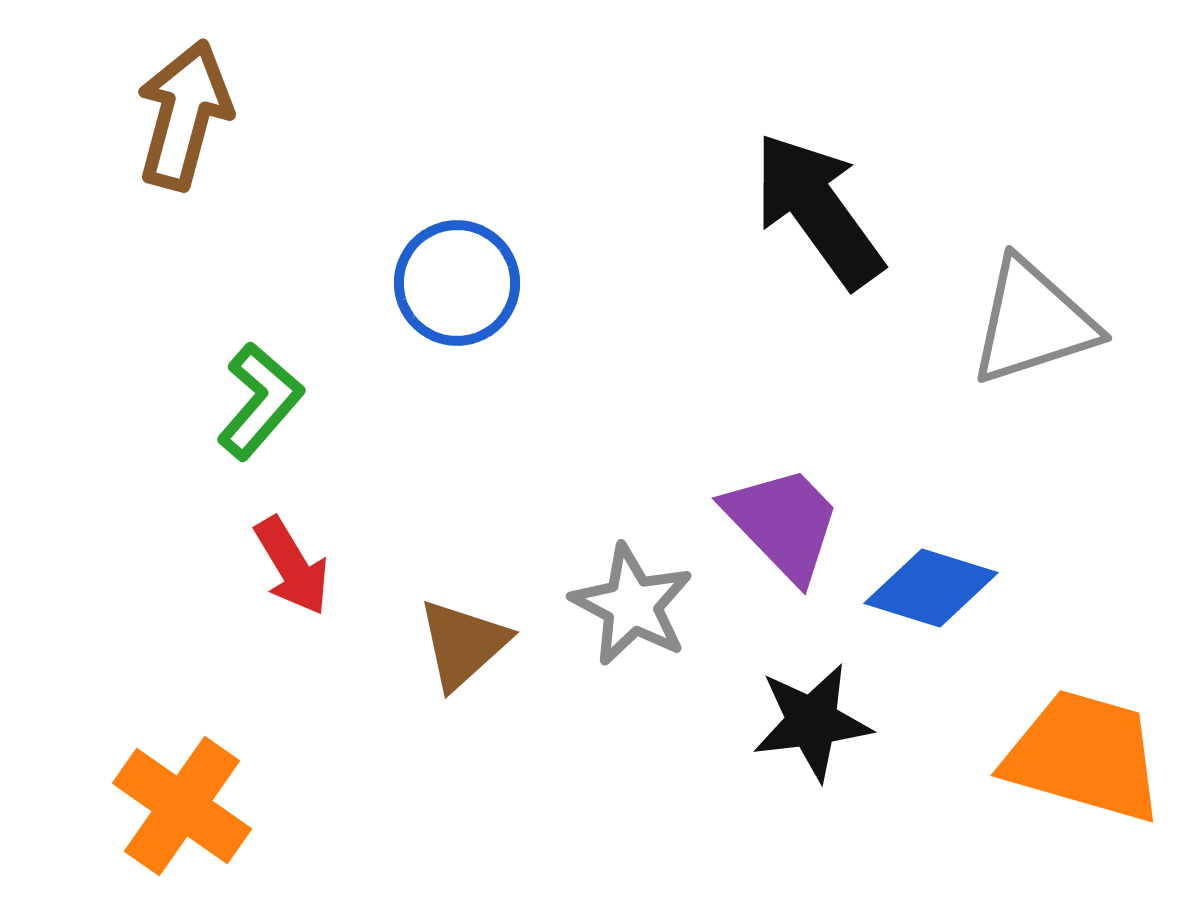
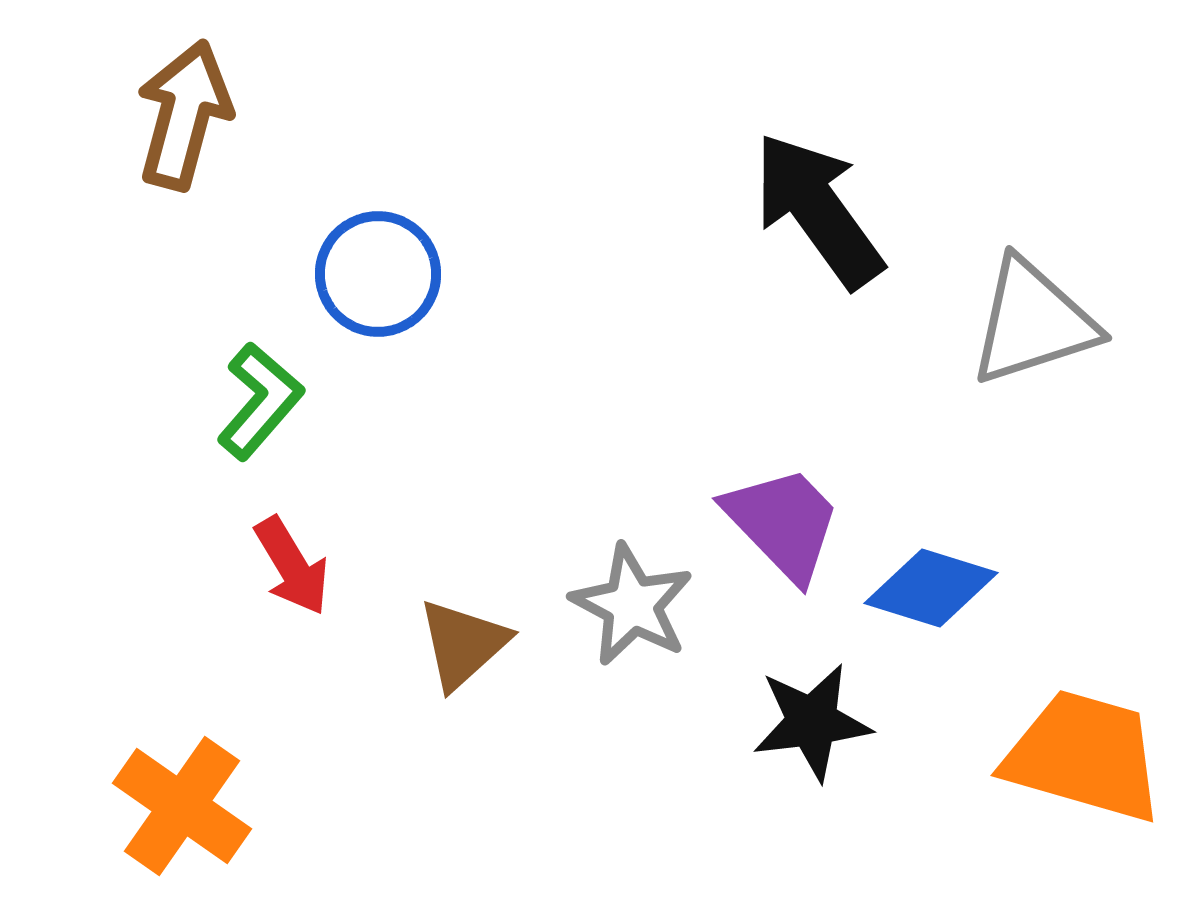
blue circle: moved 79 px left, 9 px up
